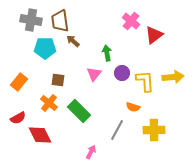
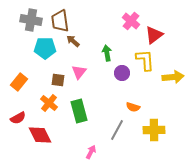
pink triangle: moved 15 px left, 2 px up
yellow L-shape: moved 21 px up
green rectangle: rotated 30 degrees clockwise
